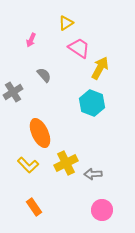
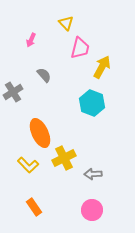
yellow triangle: rotated 42 degrees counterclockwise
pink trapezoid: moved 1 px right; rotated 70 degrees clockwise
yellow arrow: moved 2 px right, 1 px up
yellow cross: moved 2 px left, 5 px up
pink circle: moved 10 px left
